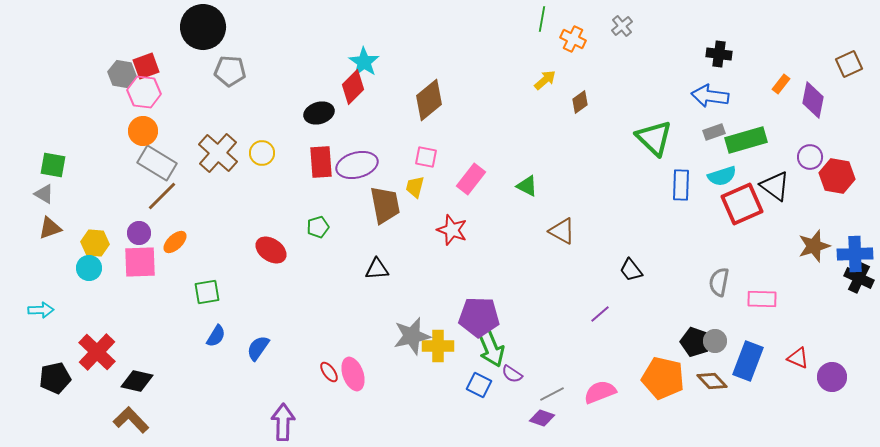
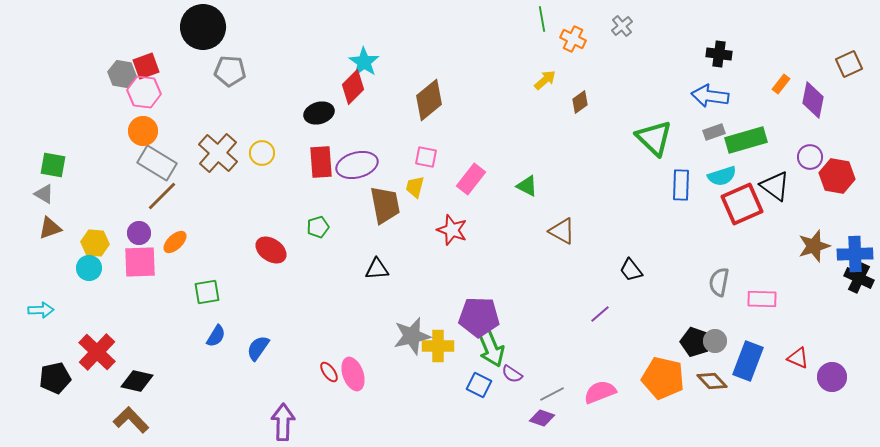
green line at (542, 19): rotated 20 degrees counterclockwise
